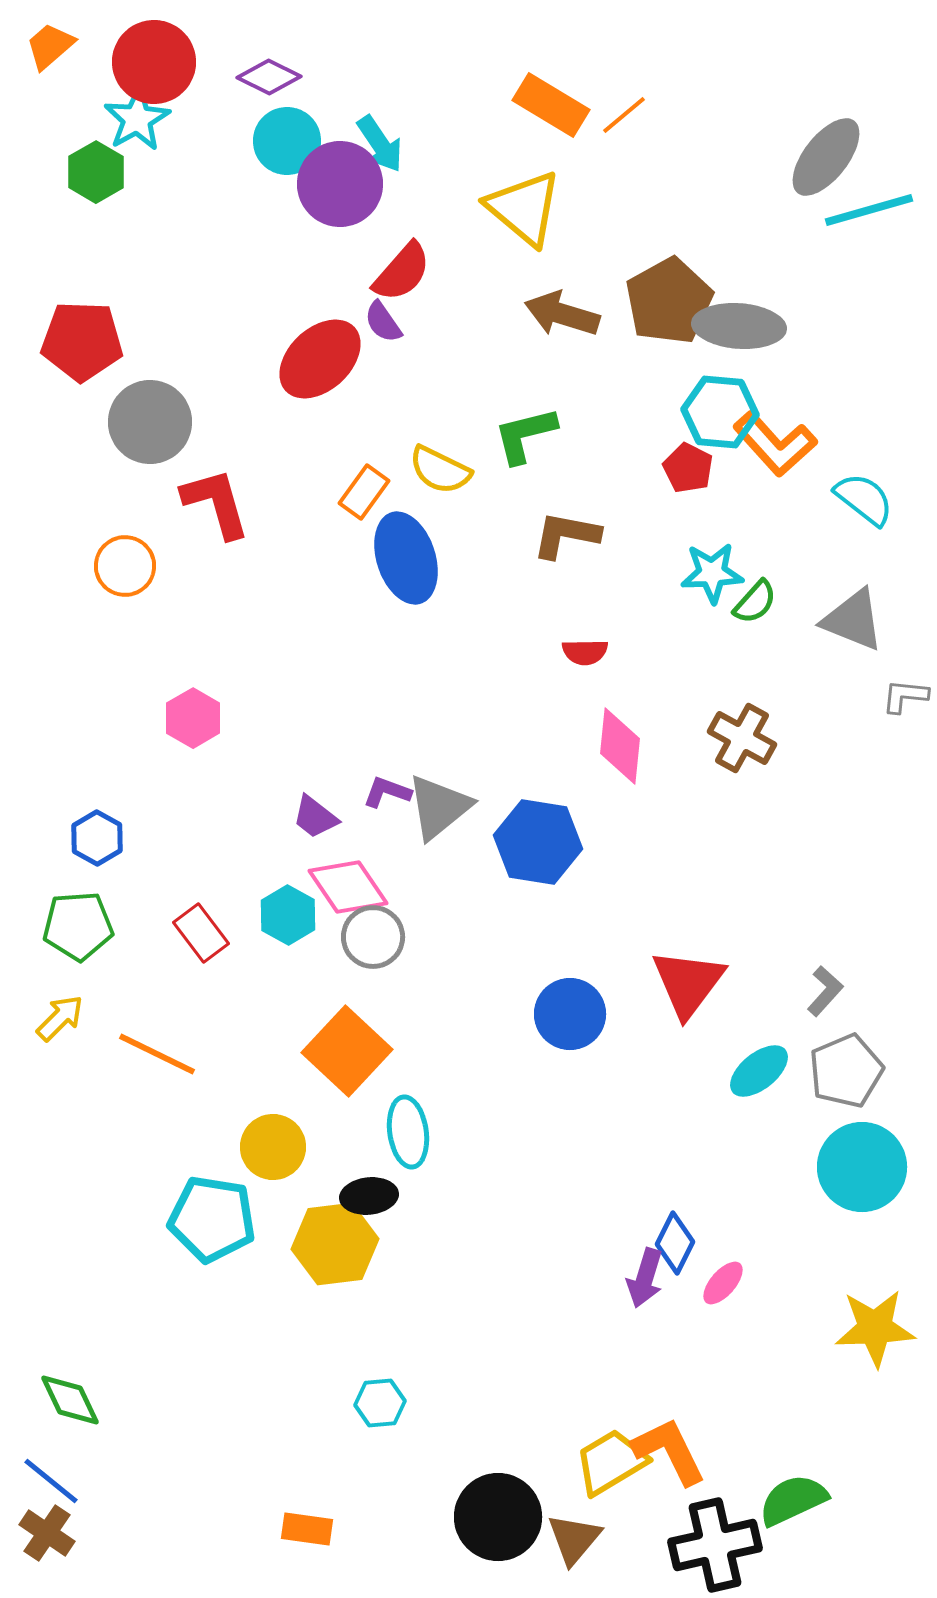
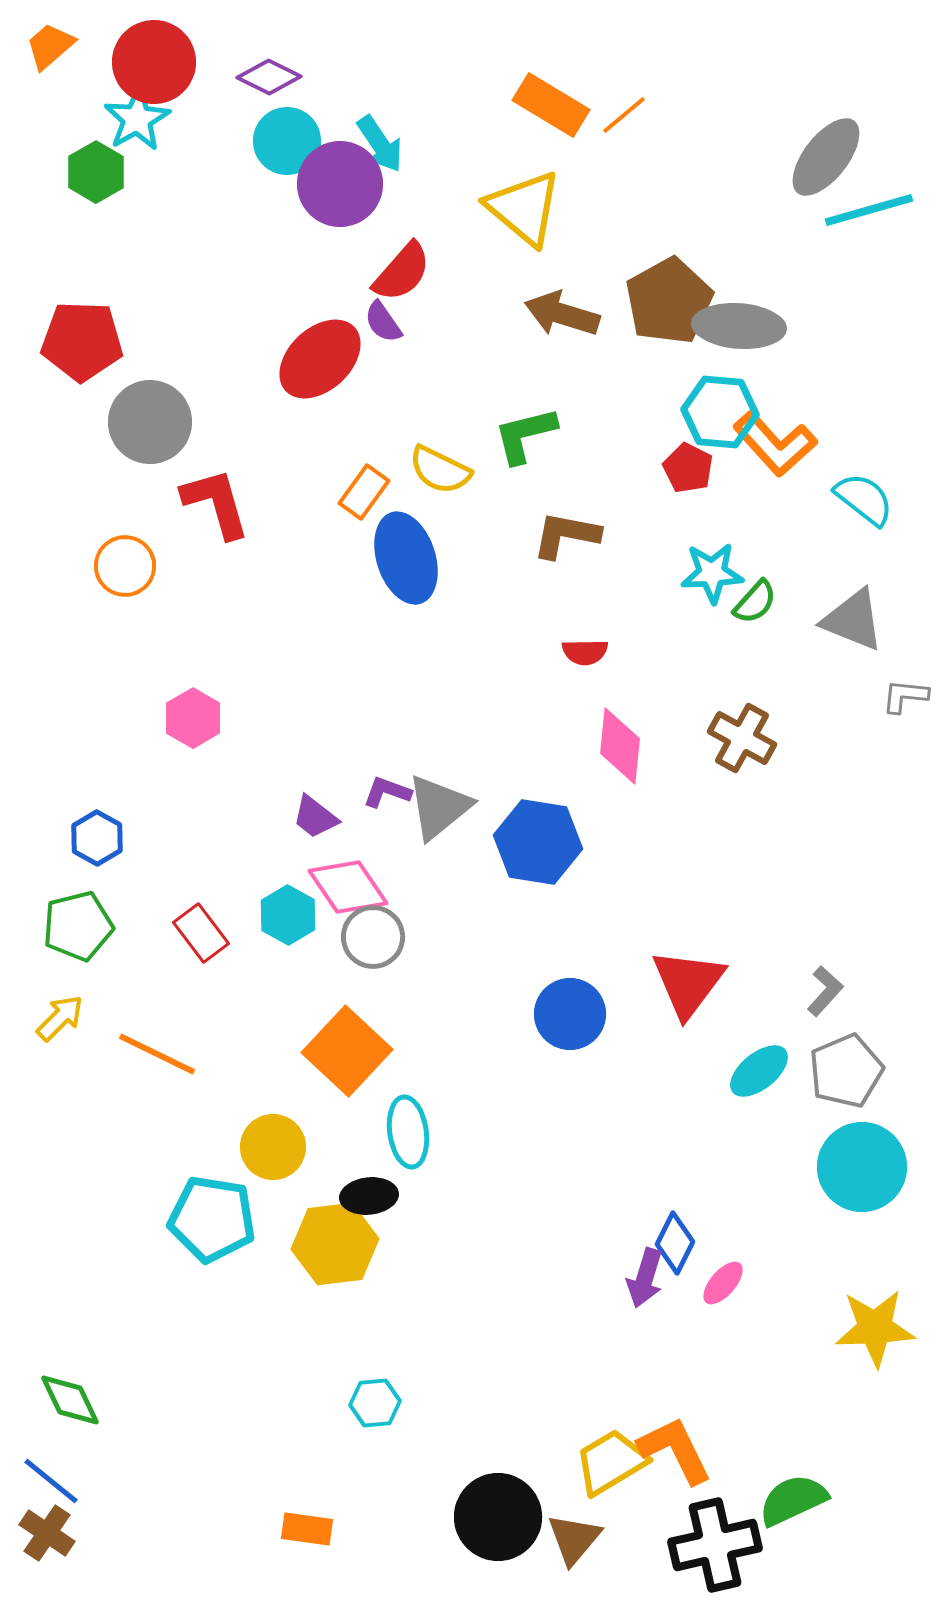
green pentagon at (78, 926): rotated 10 degrees counterclockwise
cyan hexagon at (380, 1403): moved 5 px left
orange L-shape at (669, 1451): moved 6 px right, 1 px up
